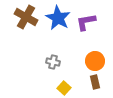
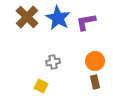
brown cross: moved 1 px right; rotated 15 degrees clockwise
gray cross: rotated 24 degrees counterclockwise
yellow square: moved 23 px left, 2 px up; rotated 16 degrees counterclockwise
